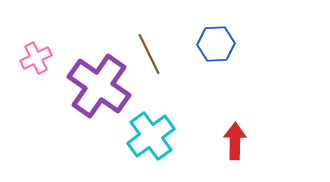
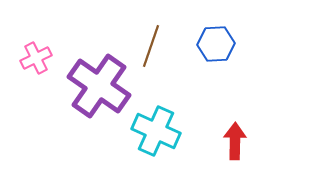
brown line: moved 2 px right, 8 px up; rotated 45 degrees clockwise
cyan cross: moved 5 px right, 5 px up; rotated 30 degrees counterclockwise
